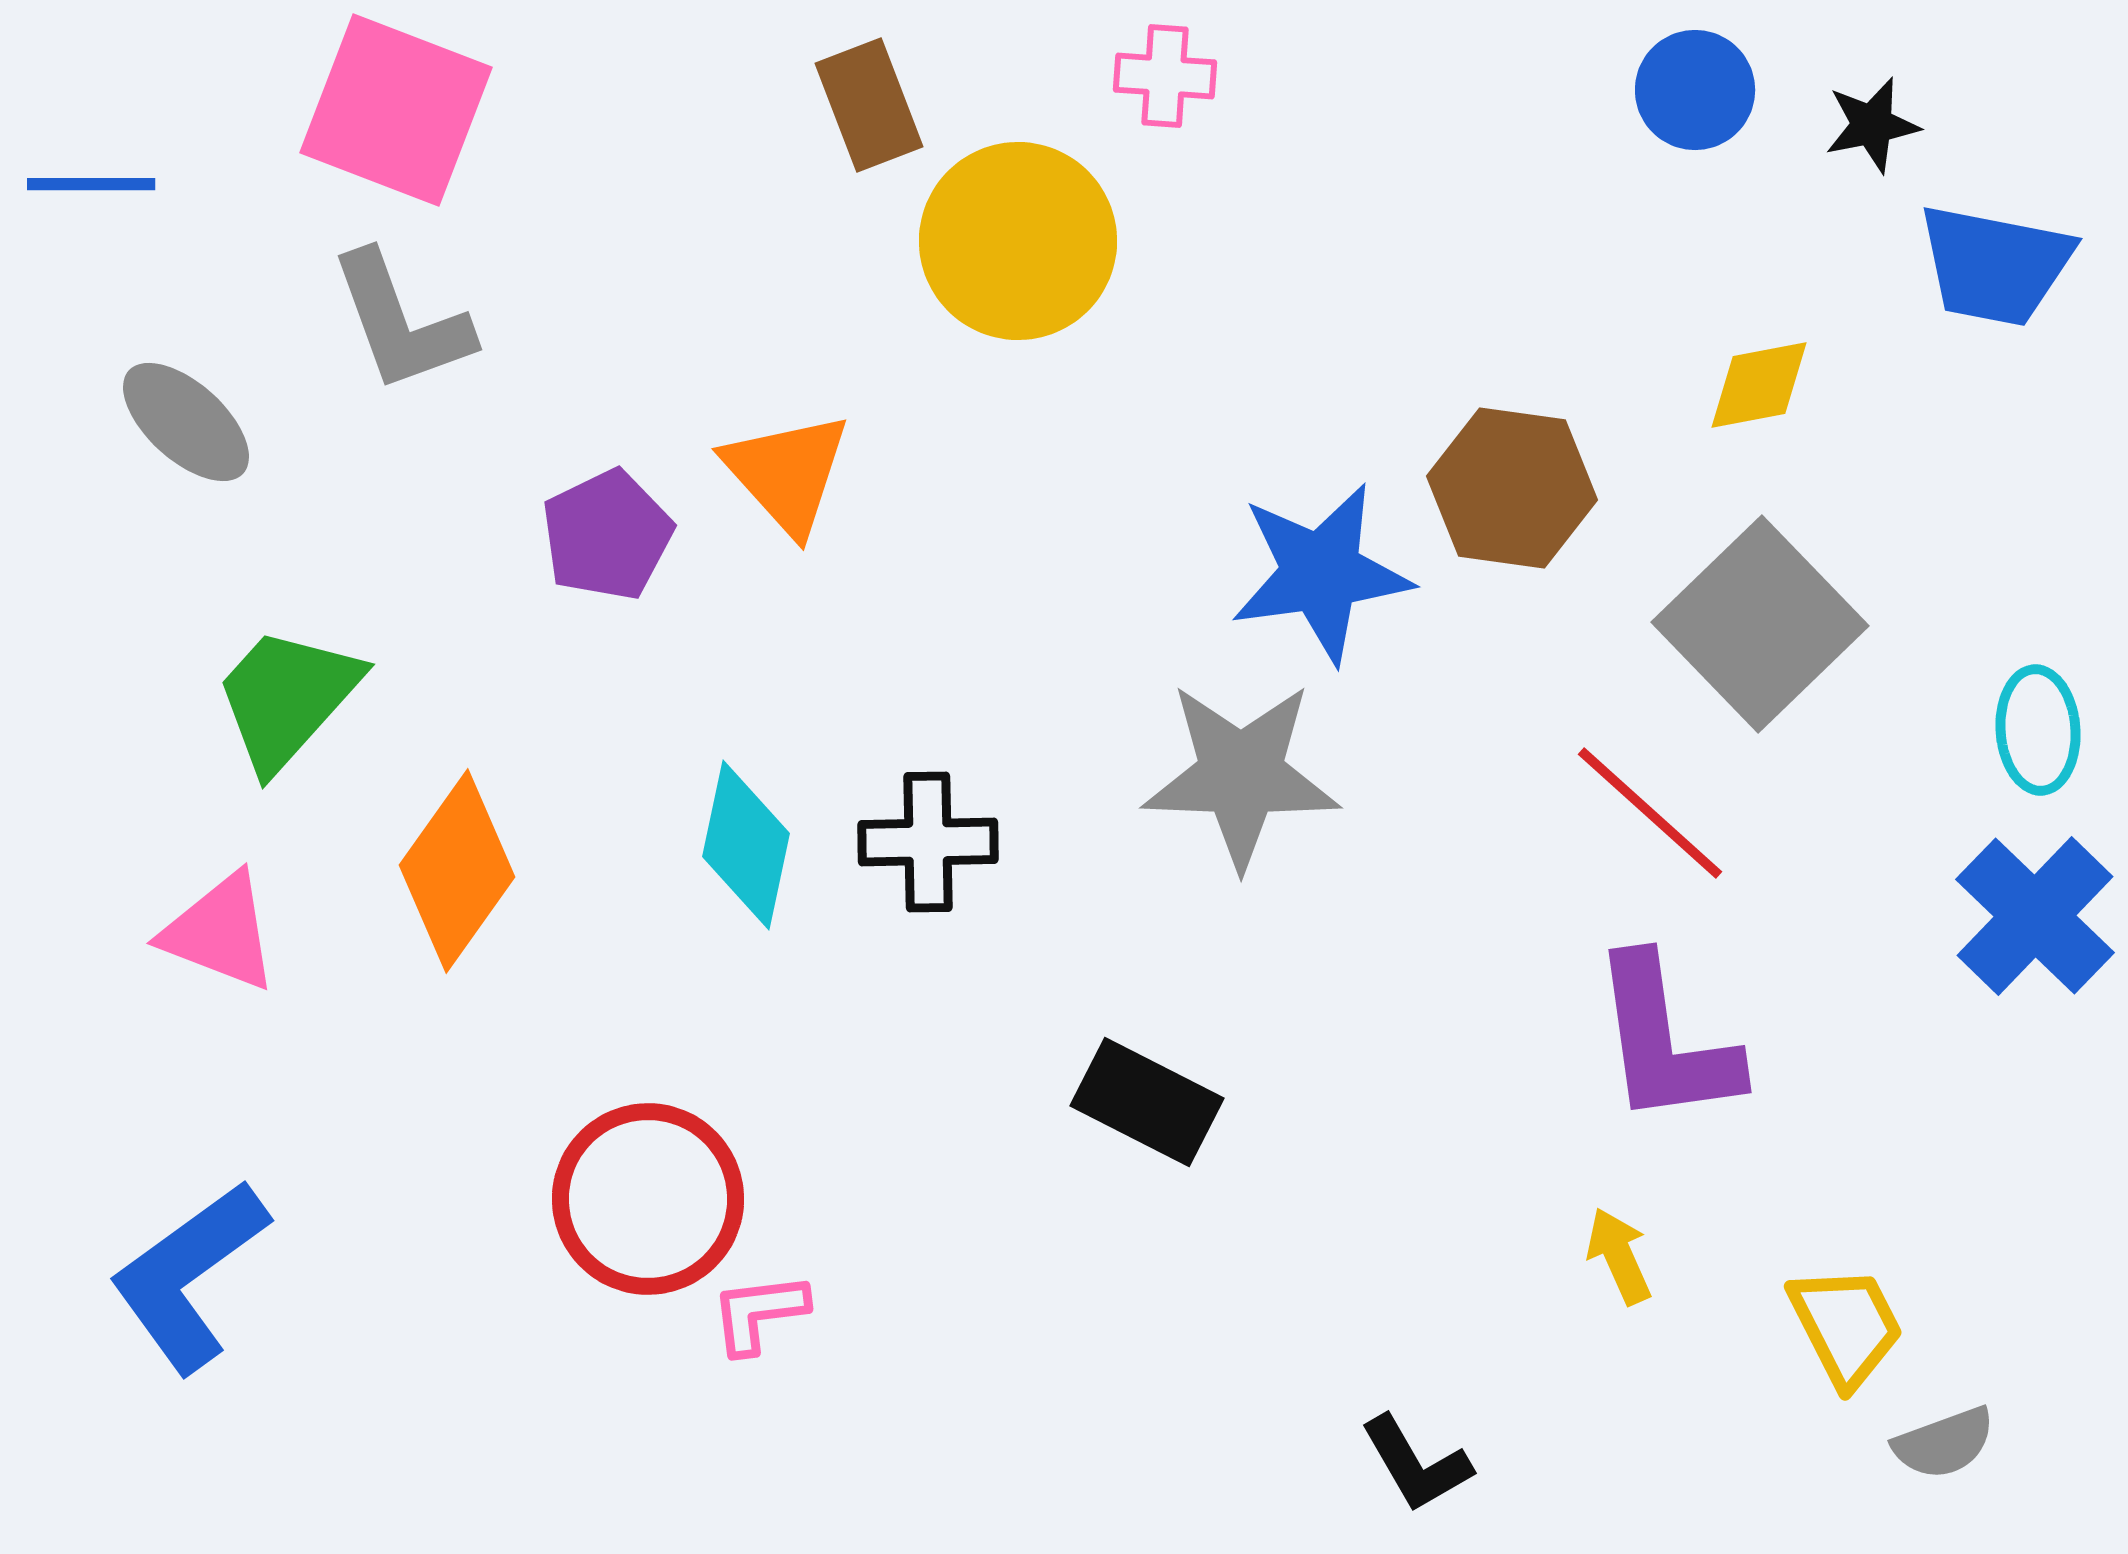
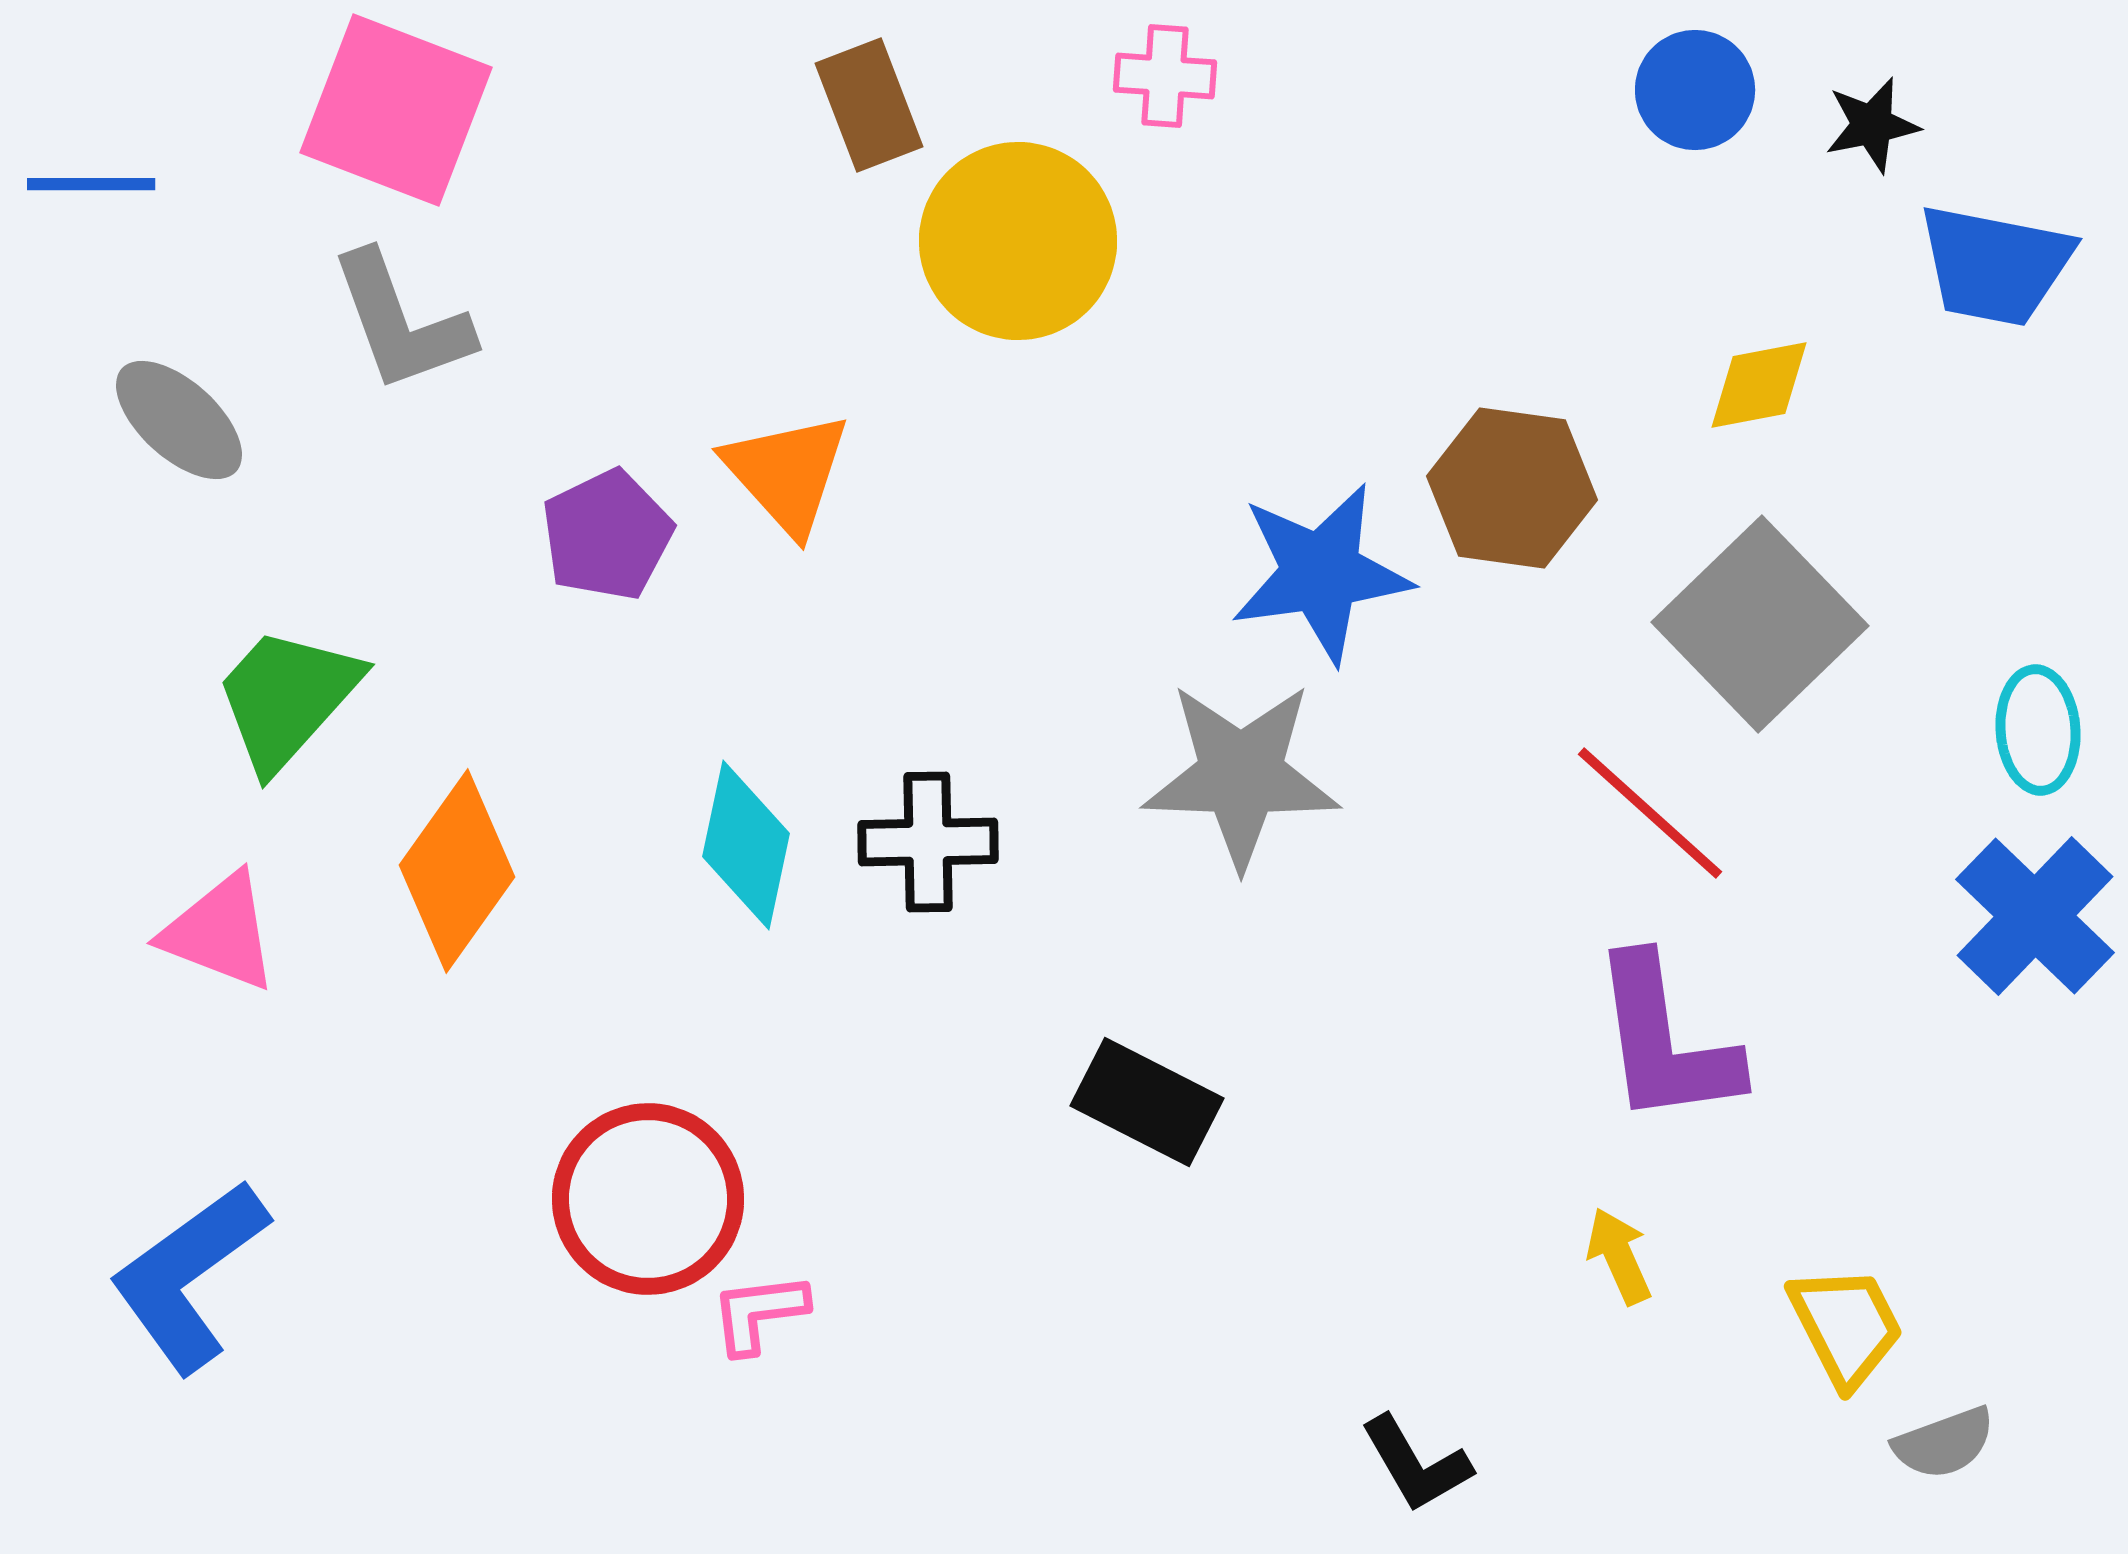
gray ellipse: moved 7 px left, 2 px up
